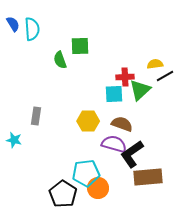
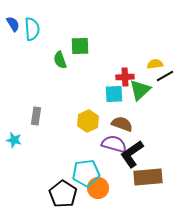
yellow hexagon: rotated 25 degrees counterclockwise
